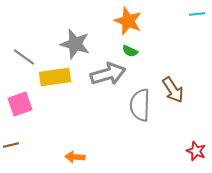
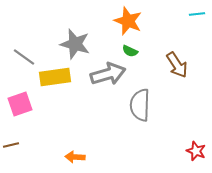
brown arrow: moved 4 px right, 25 px up
